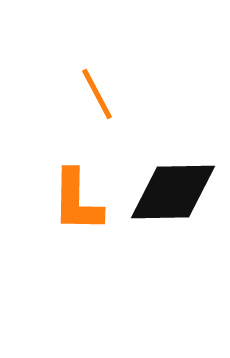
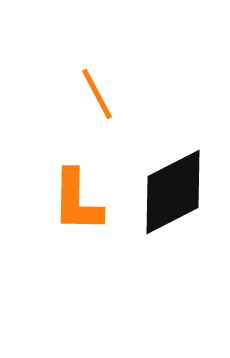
black diamond: rotated 26 degrees counterclockwise
